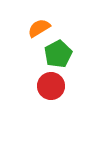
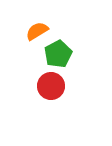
orange semicircle: moved 2 px left, 3 px down
